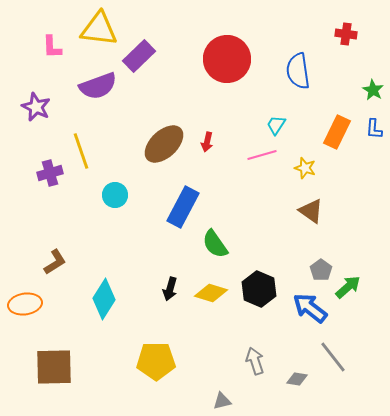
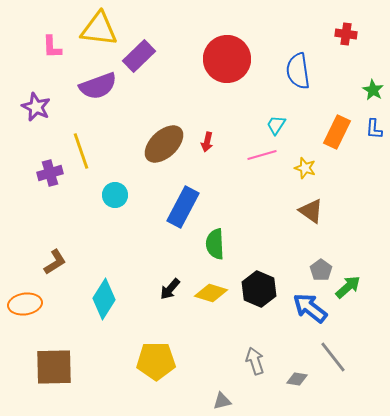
green semicircle: rotated 32 degrees clockwise
black arrow: rotated 25 degrees clockwise
